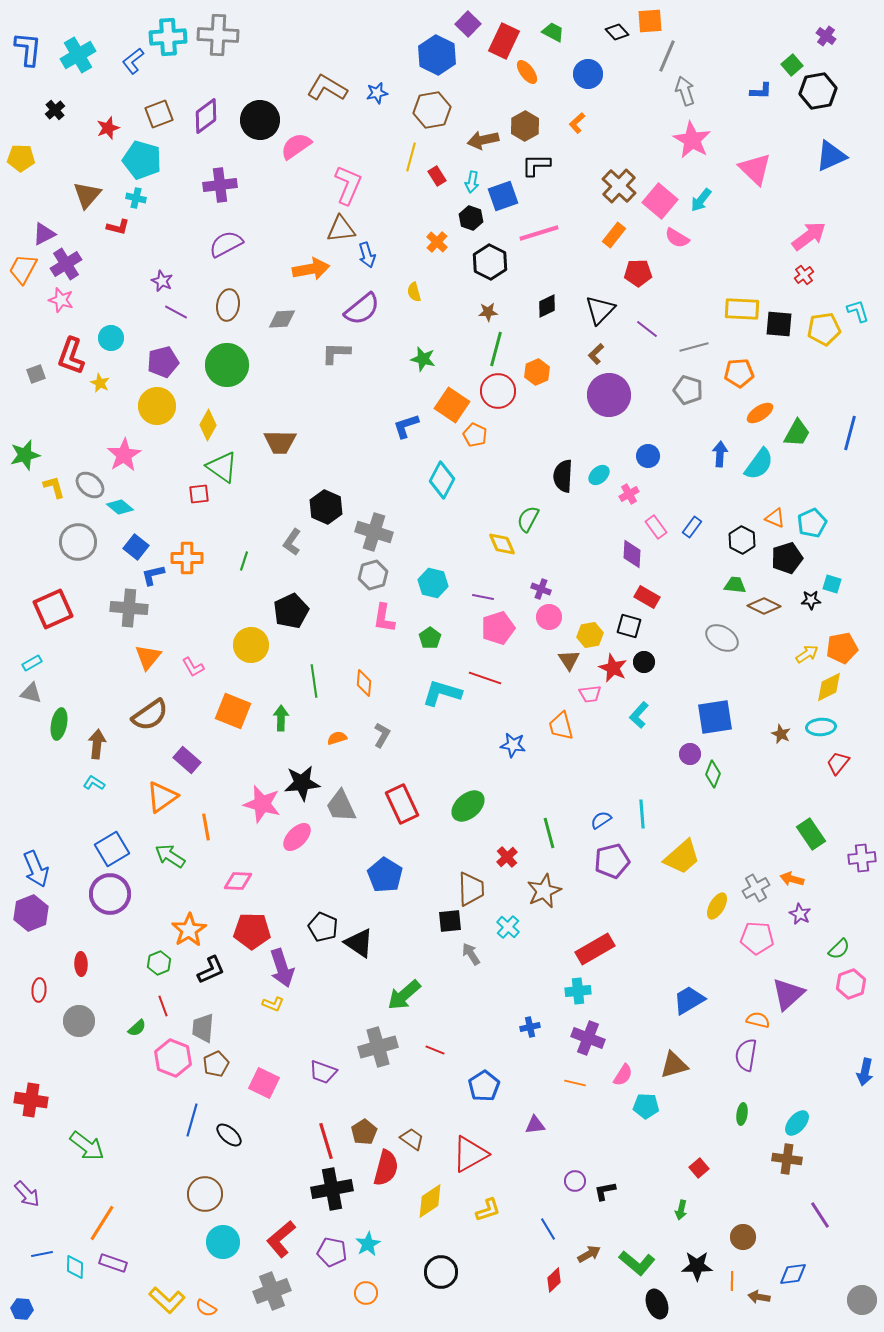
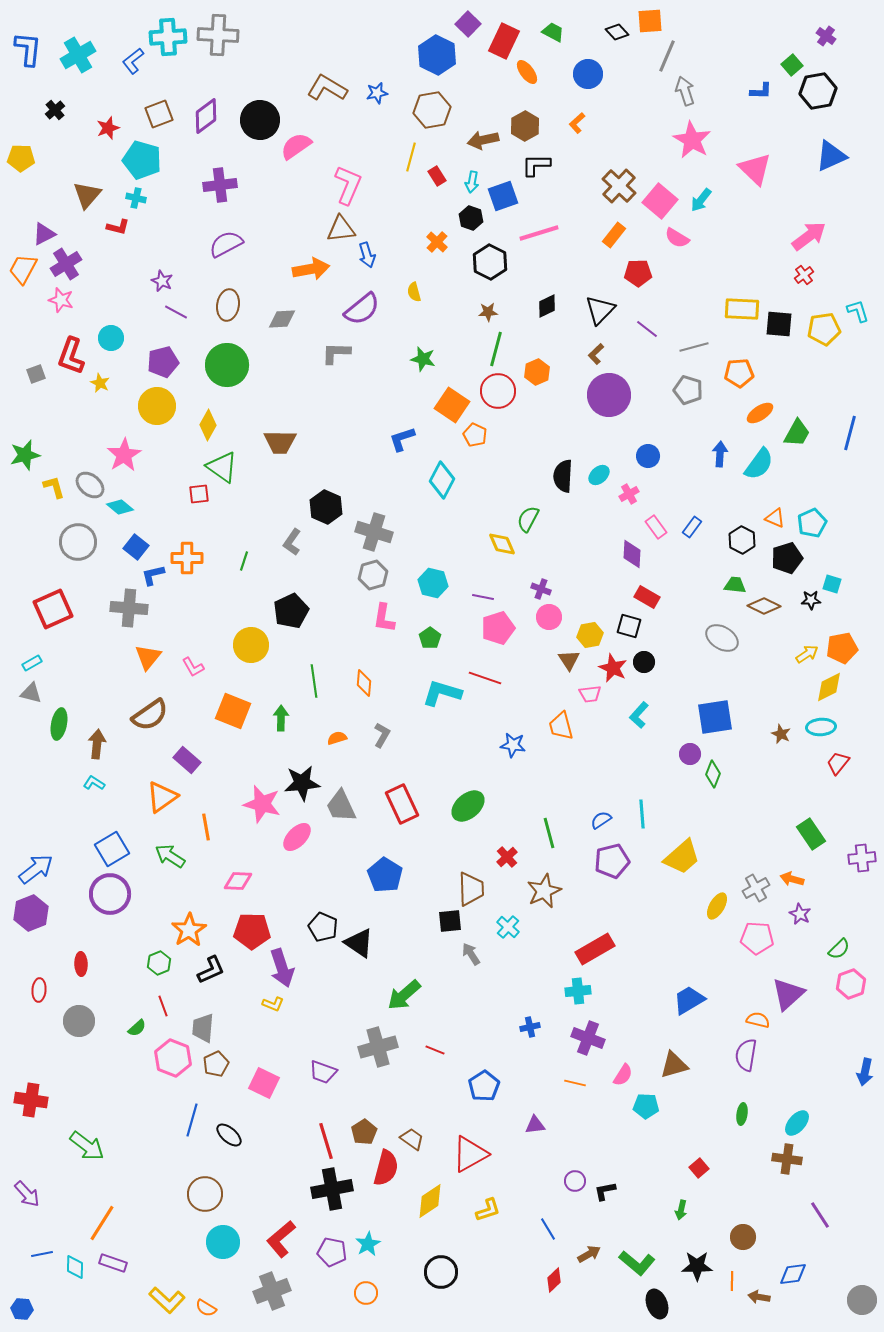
blue L-shape at (406, 426): moved 4 px left, 13 px down
blue arrow at (36, 869): rotated 105 degrees counterclockwise
